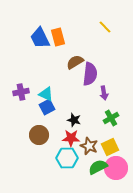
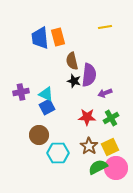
yellow line: rotated 56 degrees counterclockwise
blue trapezoid: rotated 20 degrees clockwise
brown semicircle: moved 3 px left, 1 px up; rotated 72 degrees counterclockwise
purple semicircle: moved 1 px left, 1 px down
purple arrow: moved 1 px right; rotated 80 degrees clockwise
black star: moved 39 px up
red star: moved 16 px right, 21 px up
brown star: rotated 12 degrees clockwise
cyan hexagon: moved 9 px left, 5 px up
